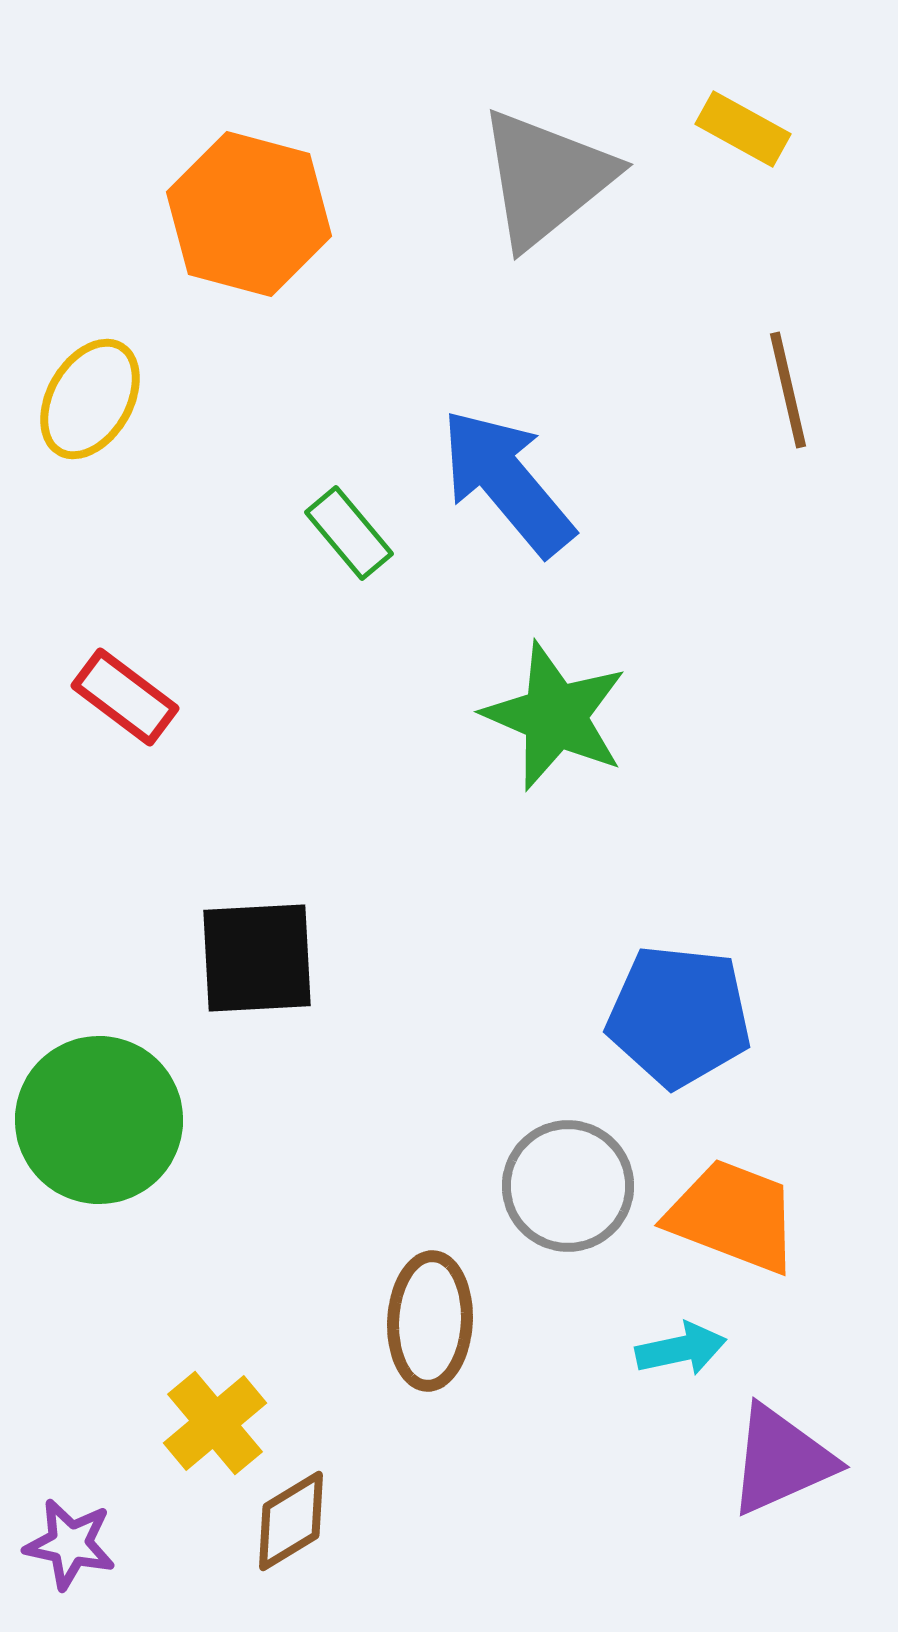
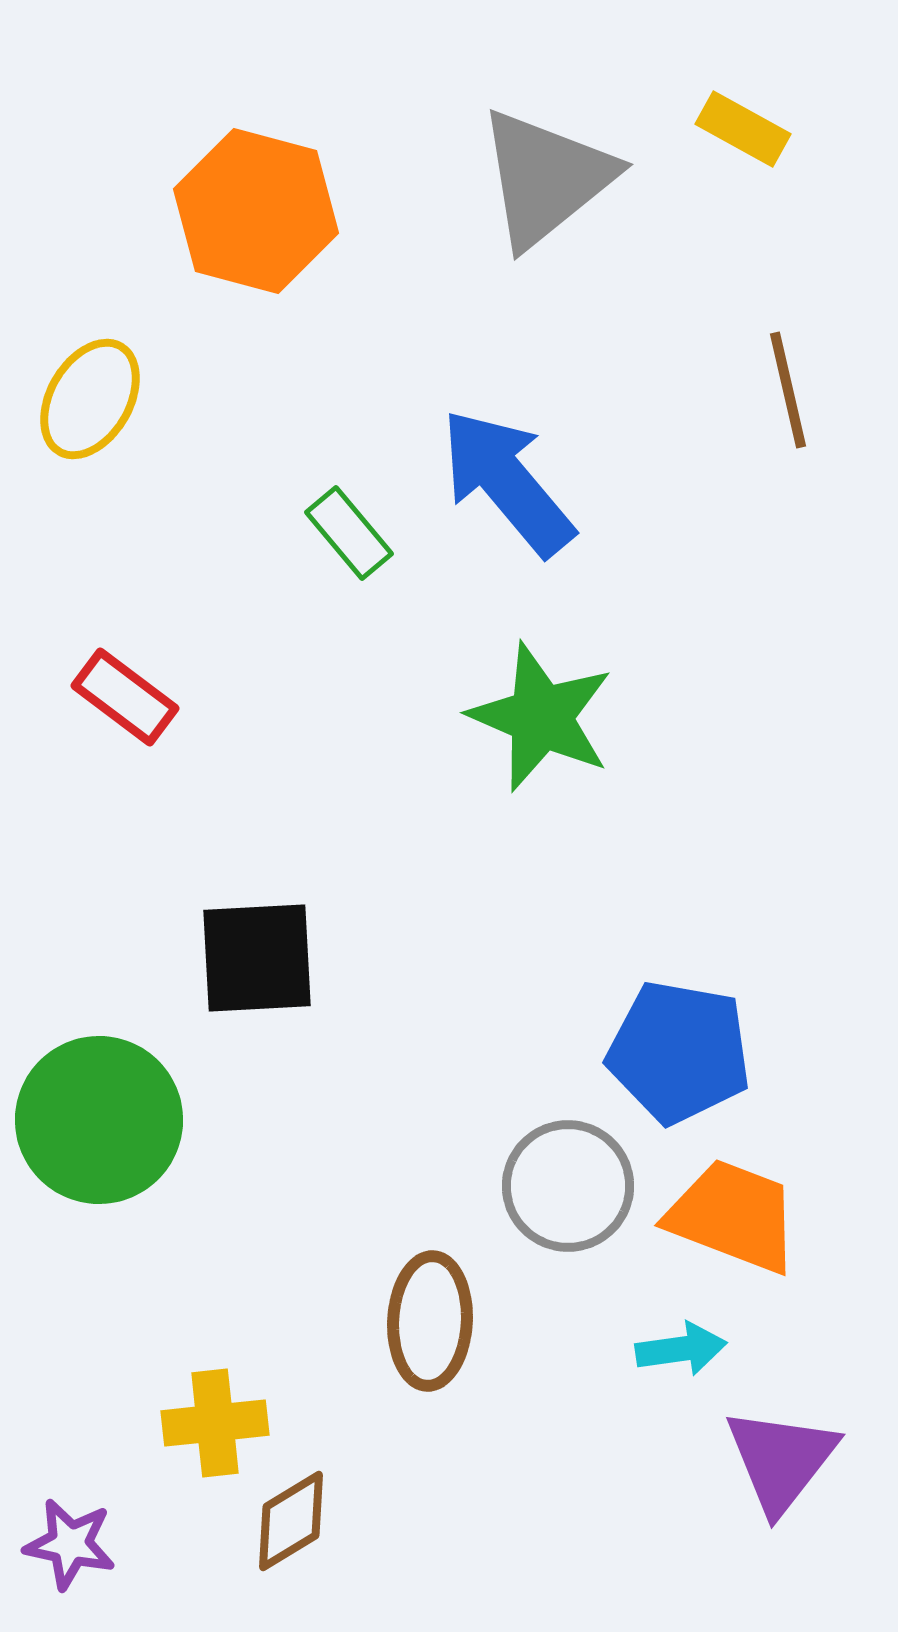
orange hexagon: moved 7 px right, 3 px up
green star: moved 14 px left, 1 px down
blue pentagon: moved 36 px down; rotated 4 degrees clockwise
cyan arrow: rotated 4 degrees clockwise
yellow cross: rotated 34 degrees clockwise
purple triangle: rotated 28 degrees counterclockwise
